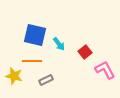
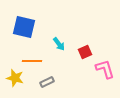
blue square: moved 11 px left, 8 px up
red square: rotated 16 degrees clockwise
pink L-shape: moved 1 px up; rotated 10 degrees clockwise
yellow star: moved 1 px right, 2 px down
gray rectangle: moved 1 px right, 2 px down
